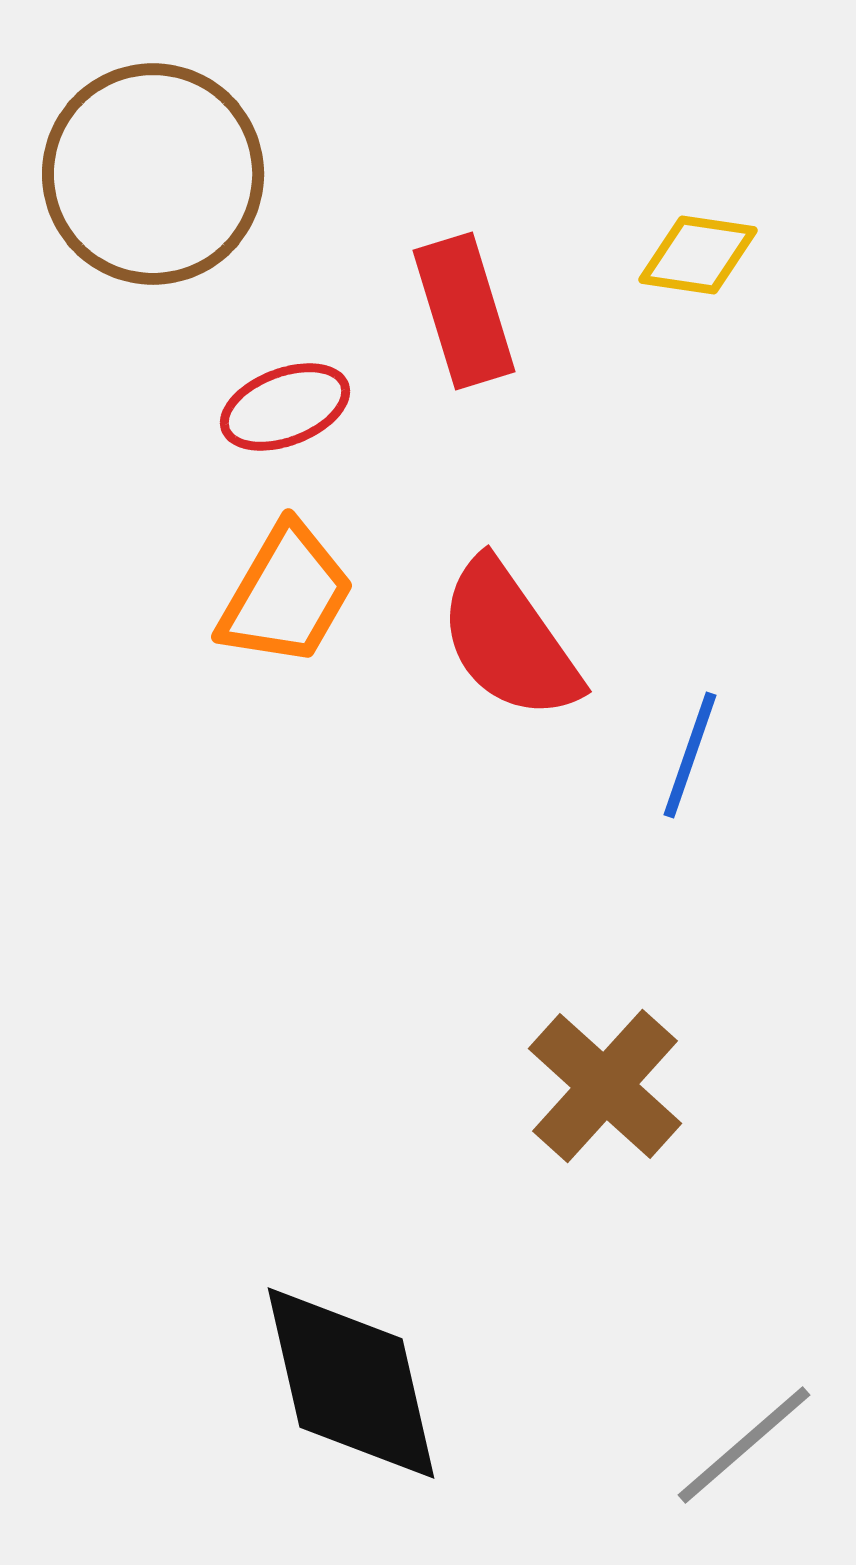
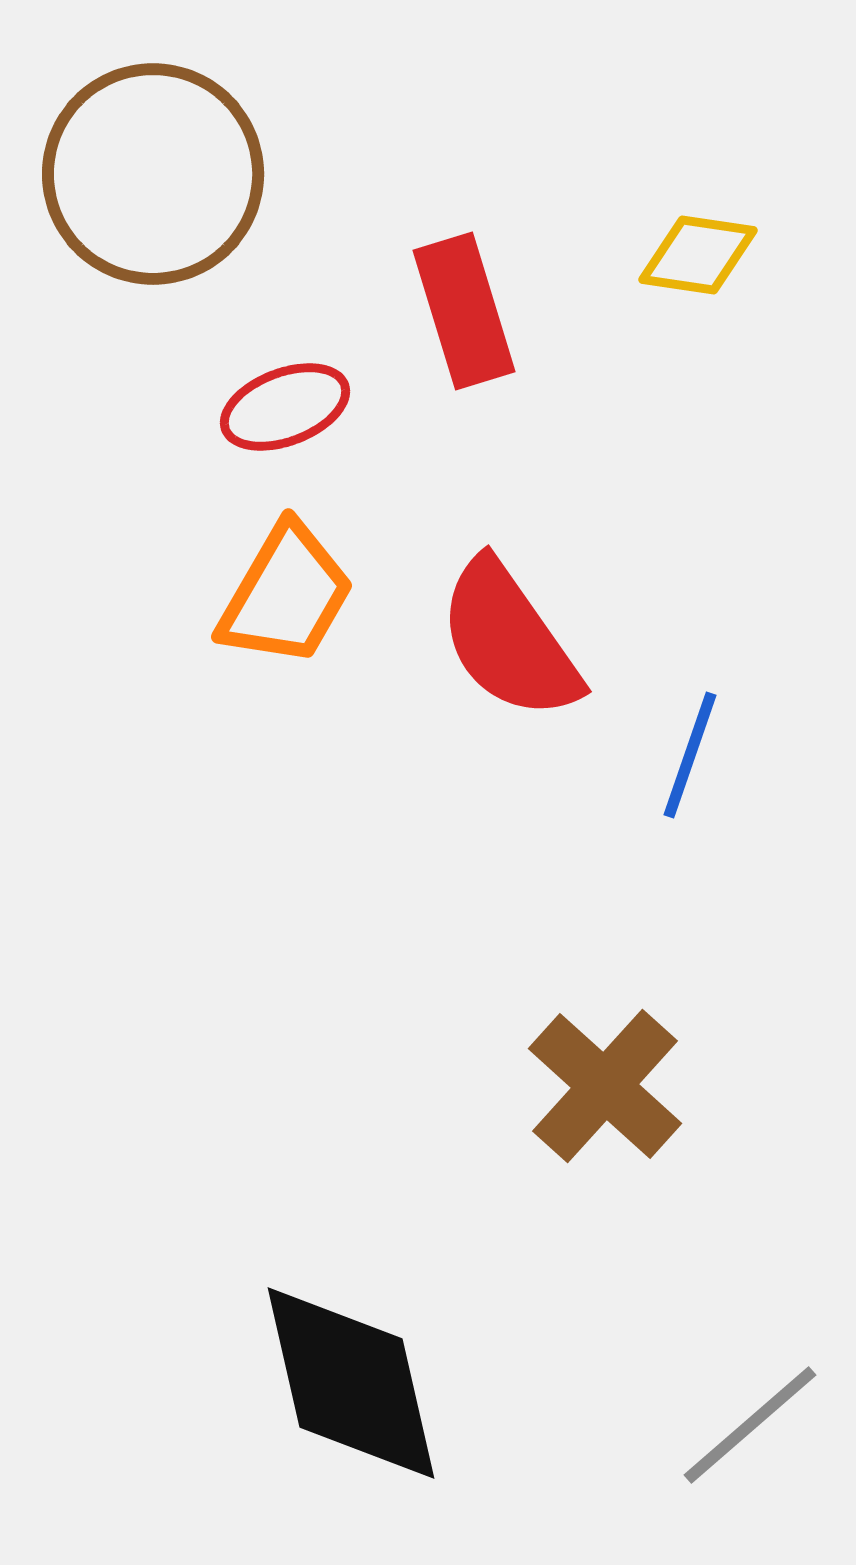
gray line: moved 6 px right, 20 px up
